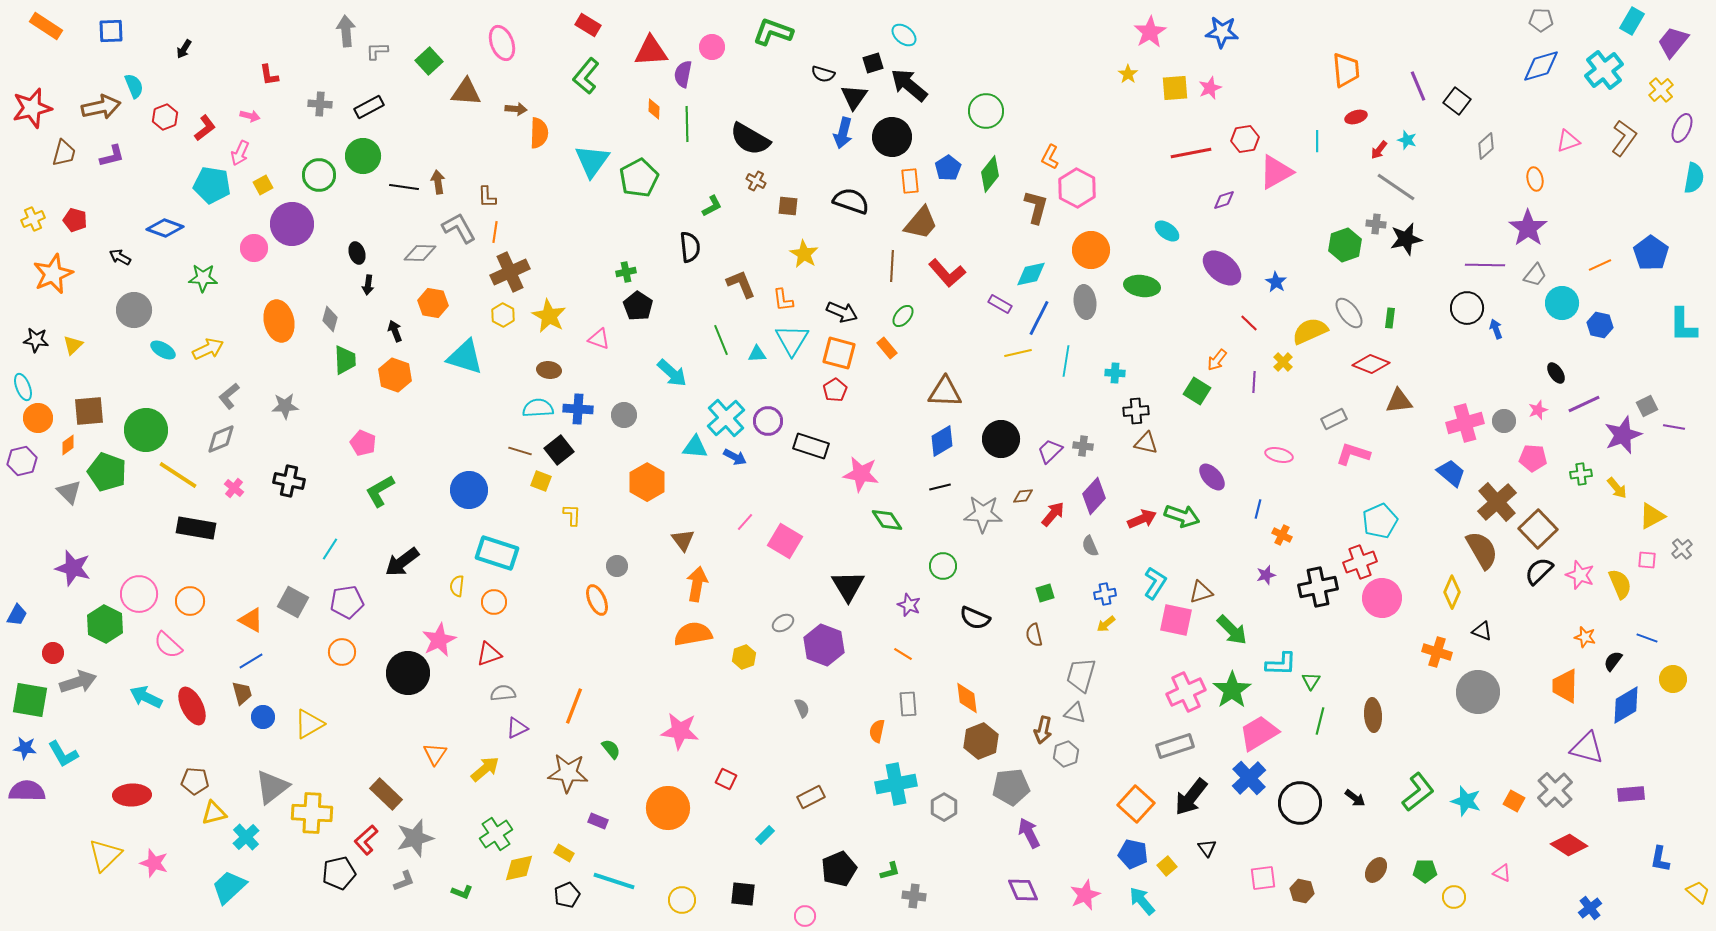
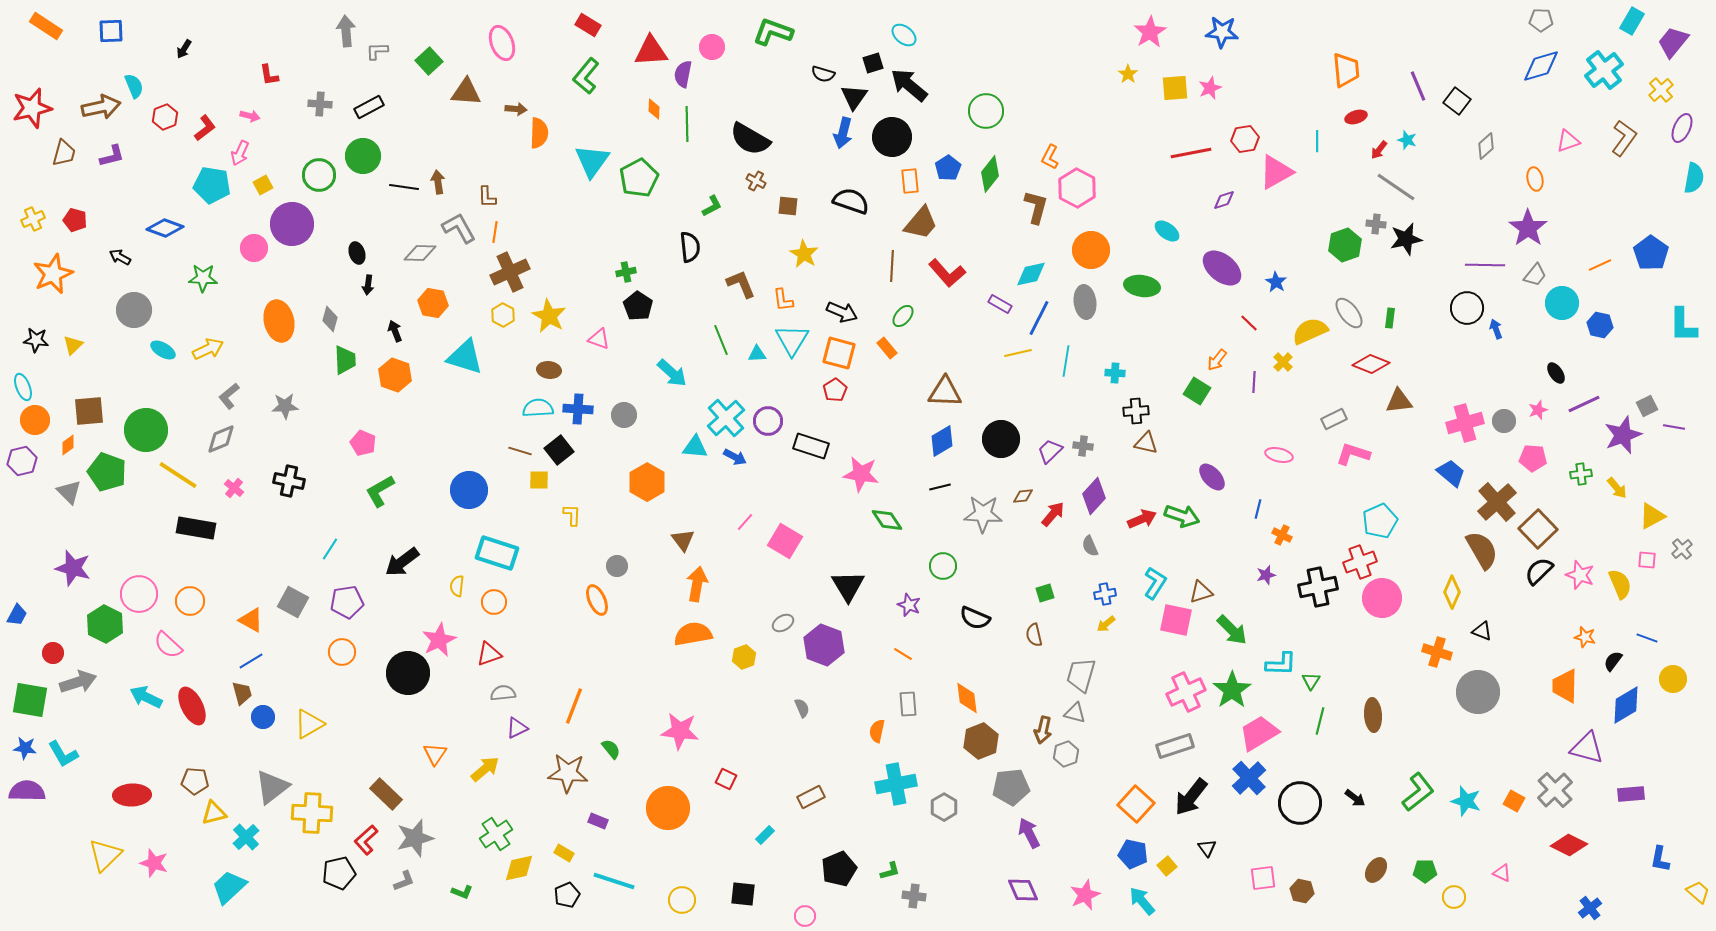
orange circle at (38, 418): moved 3 px left, 2 px down
yellow square at (541, 481): moved 2 px left, 1 px up; rotated 20 degrees counterclockwise
red diamond at (1569, 845): rotated 6 degrees counterclockwise
